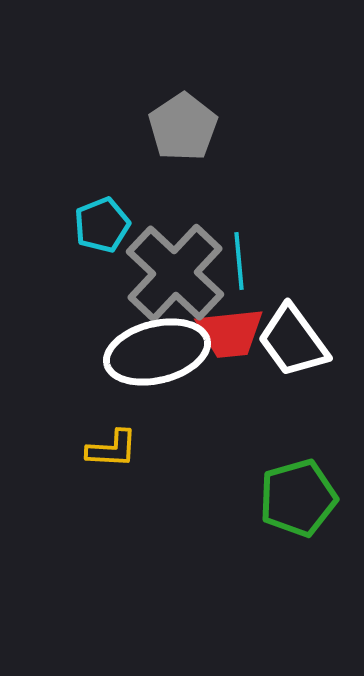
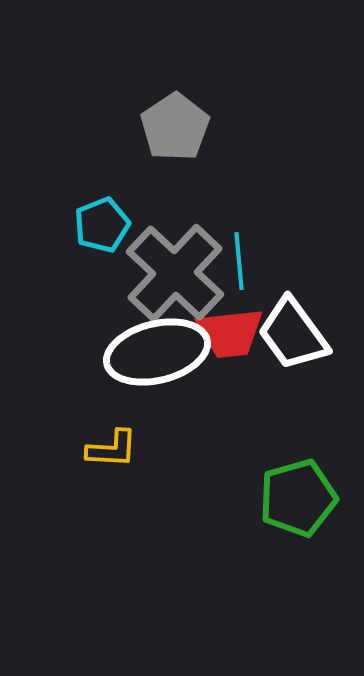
gray pentagon: moved 8 px left
white trapezoid: moved 7 px up
